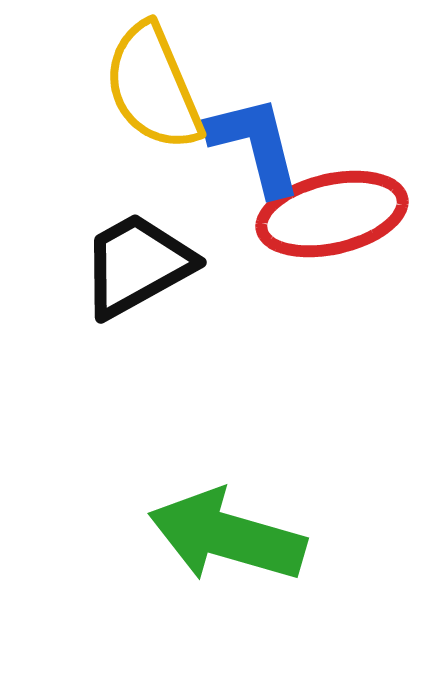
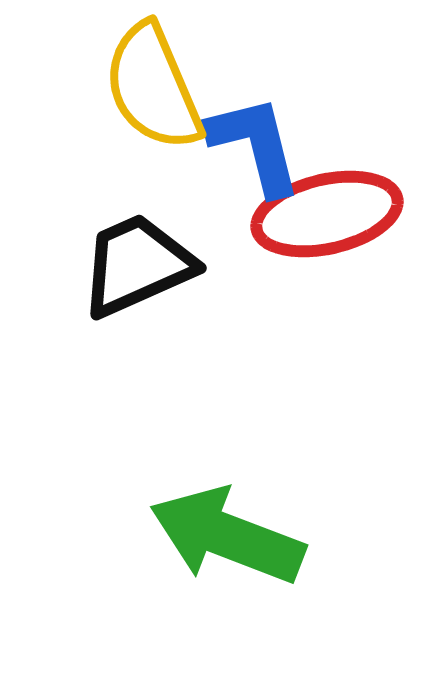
red ellipse: moved 5 px left
black trapezoid: rotated 5 degrees clockwise
green arrow: rotated 5 degrees clockwise
